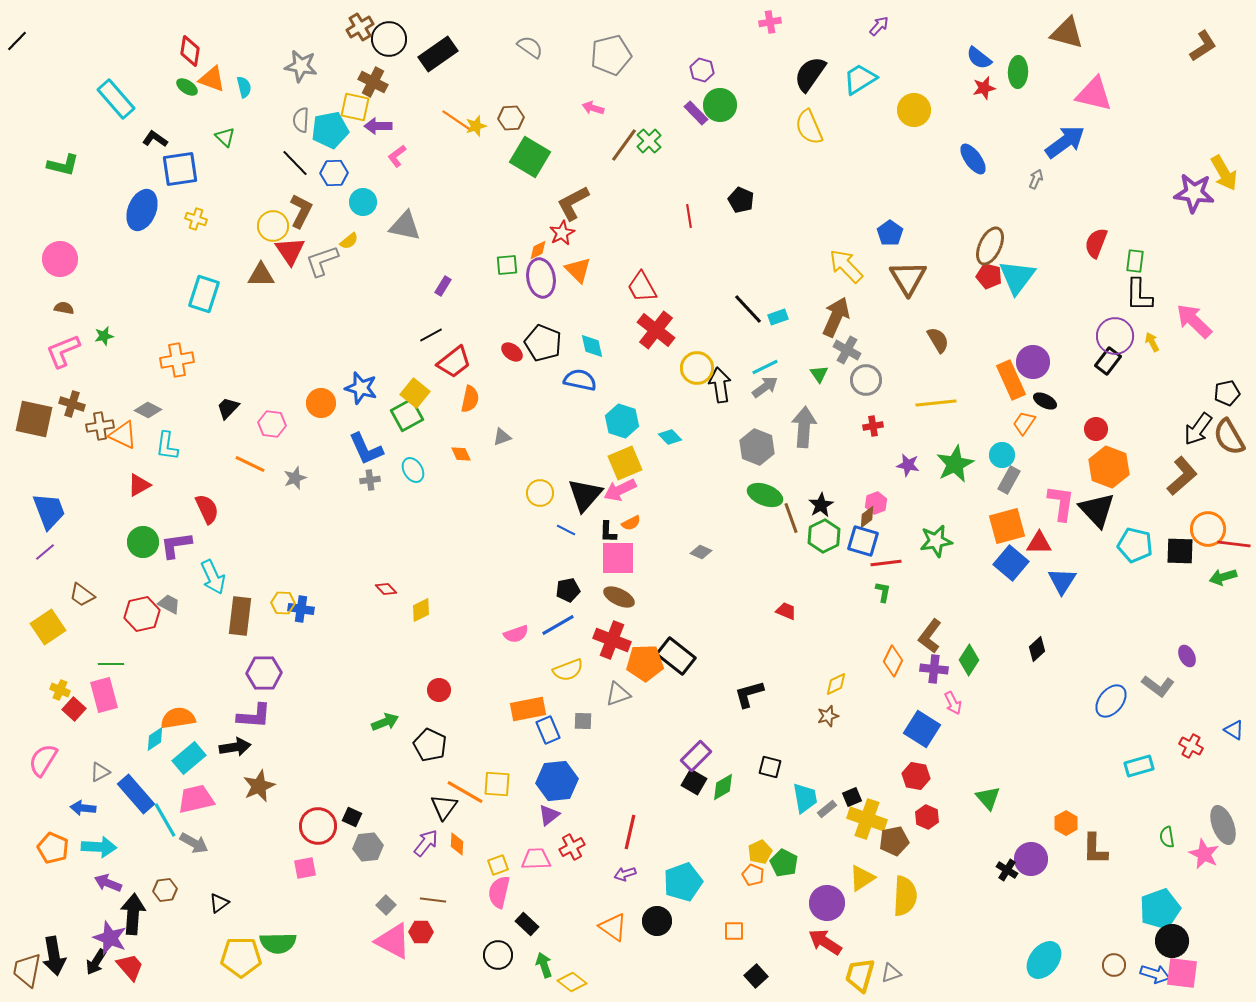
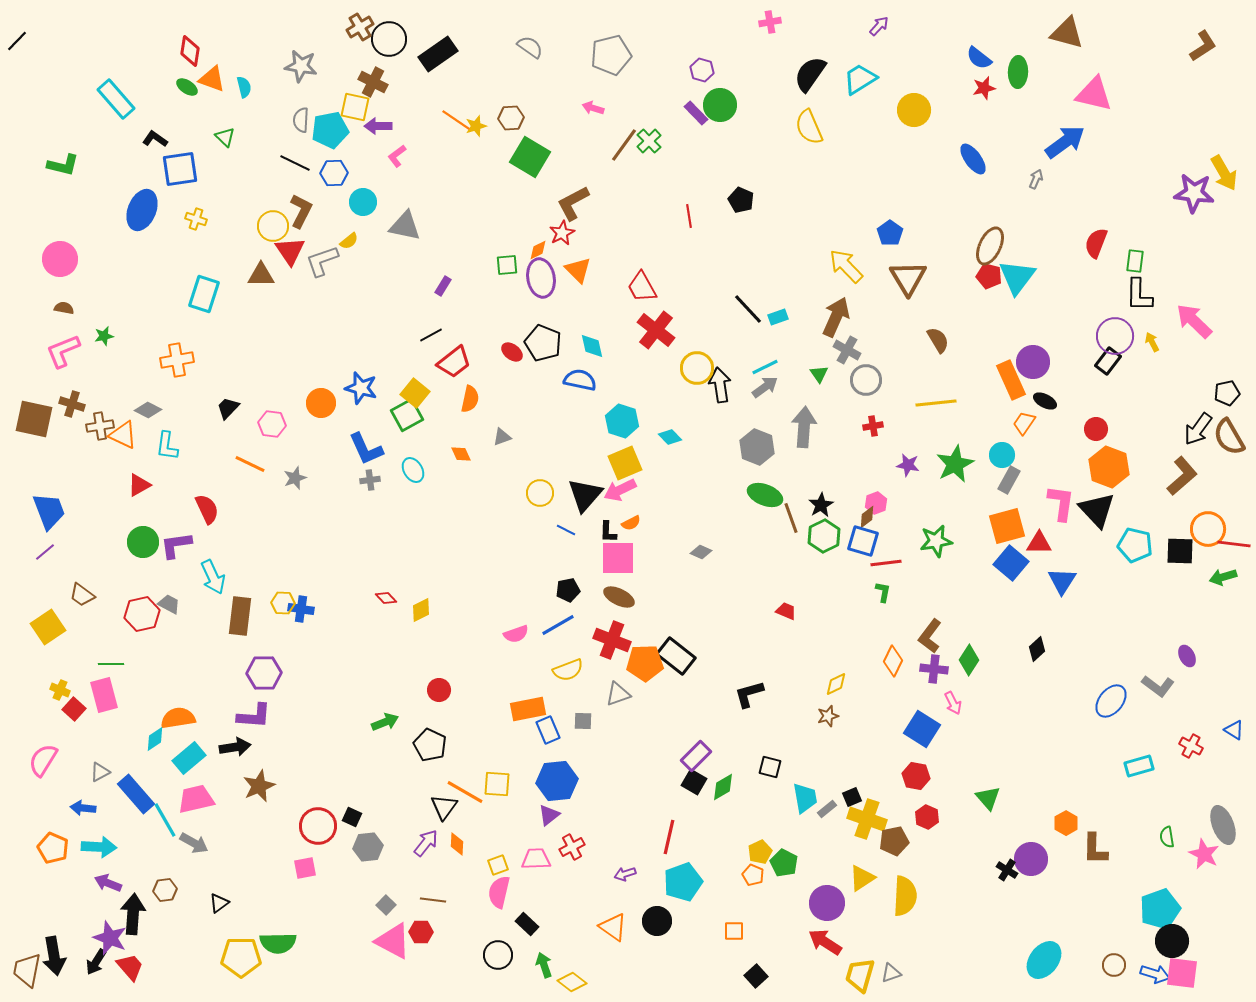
black line at (295, 163): rotated 20 degrees counterclockwise
red diamond at (386, 589): moved 9 px down
red line at (630, 832): moved 39 px right, 5 px down
